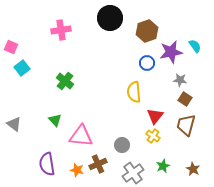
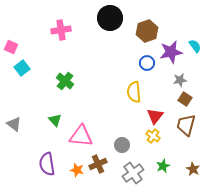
gray star: rotated 16 degrees counterclockwise
